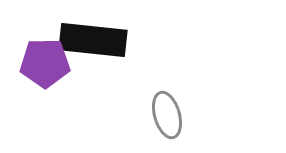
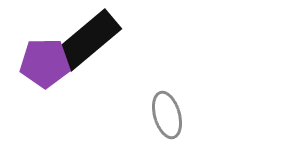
black rectangle: moved 5 px left; rotated 46 degrees counterclockwise
